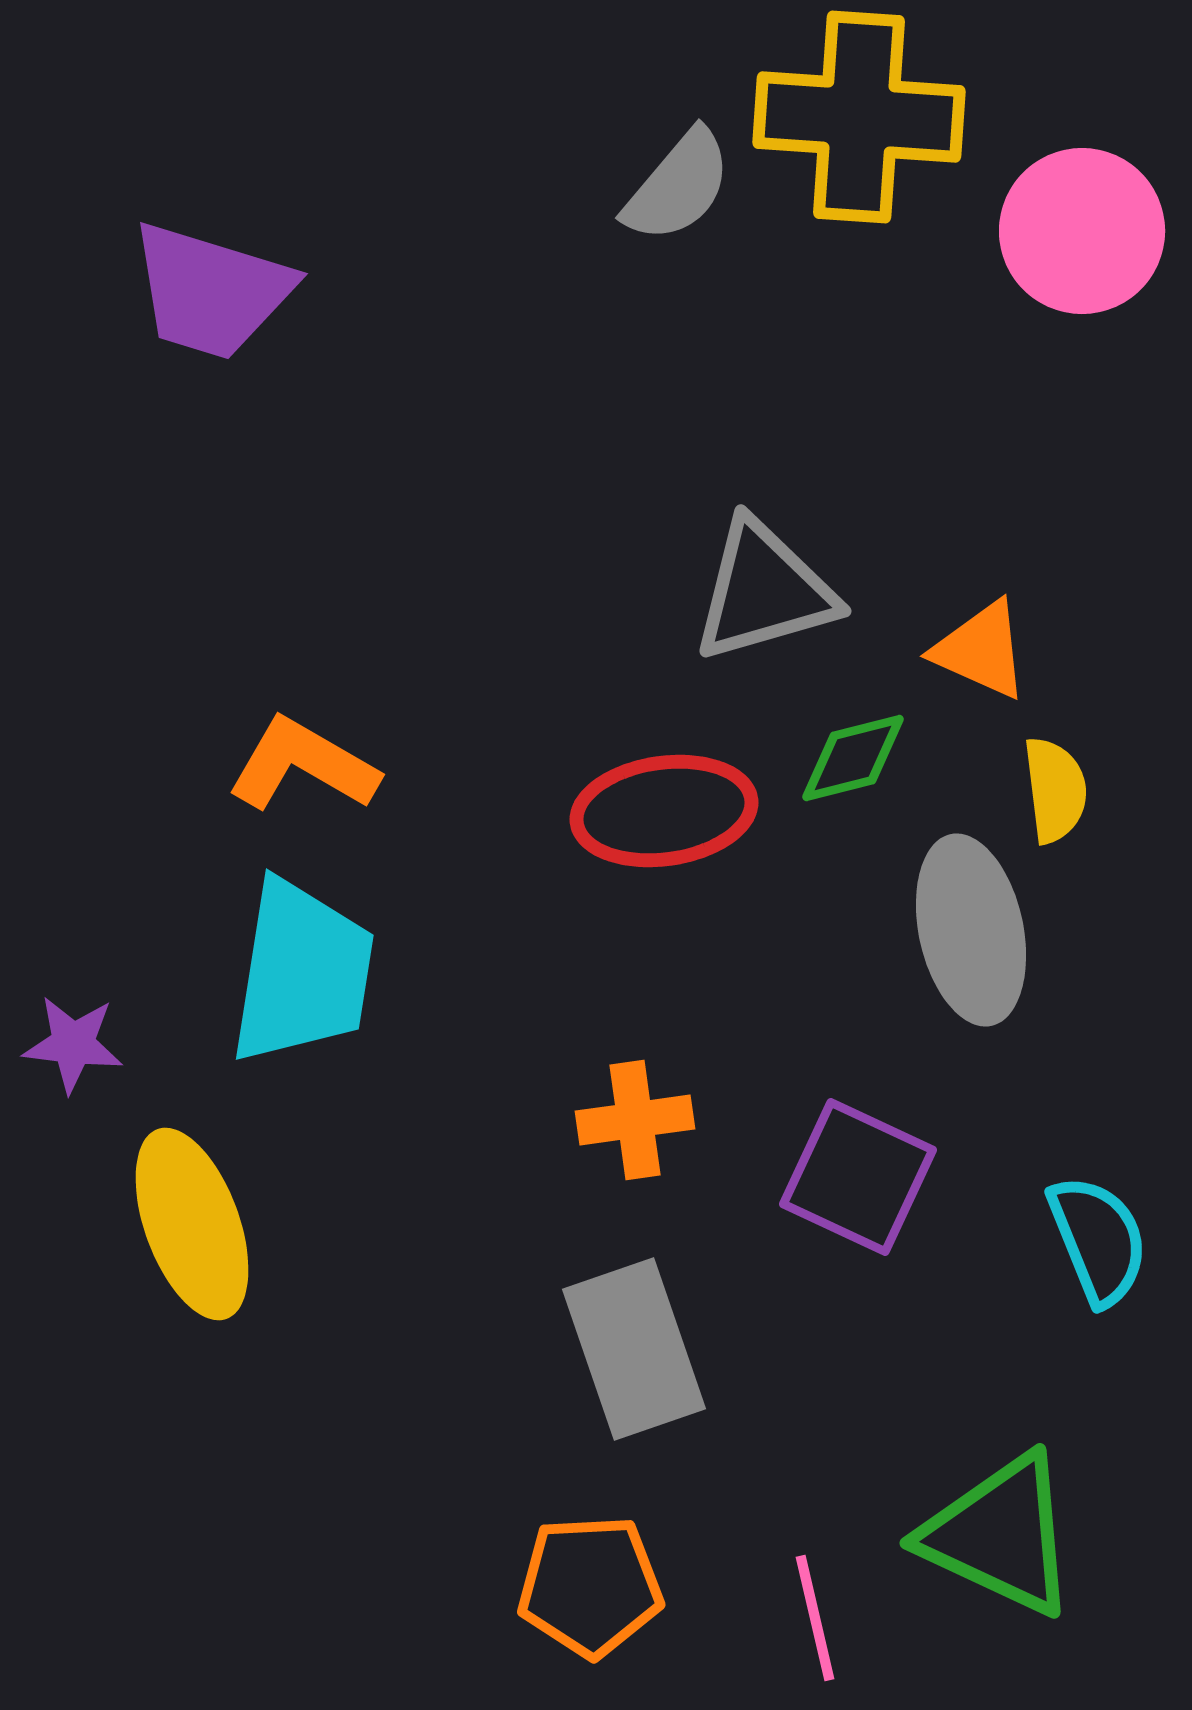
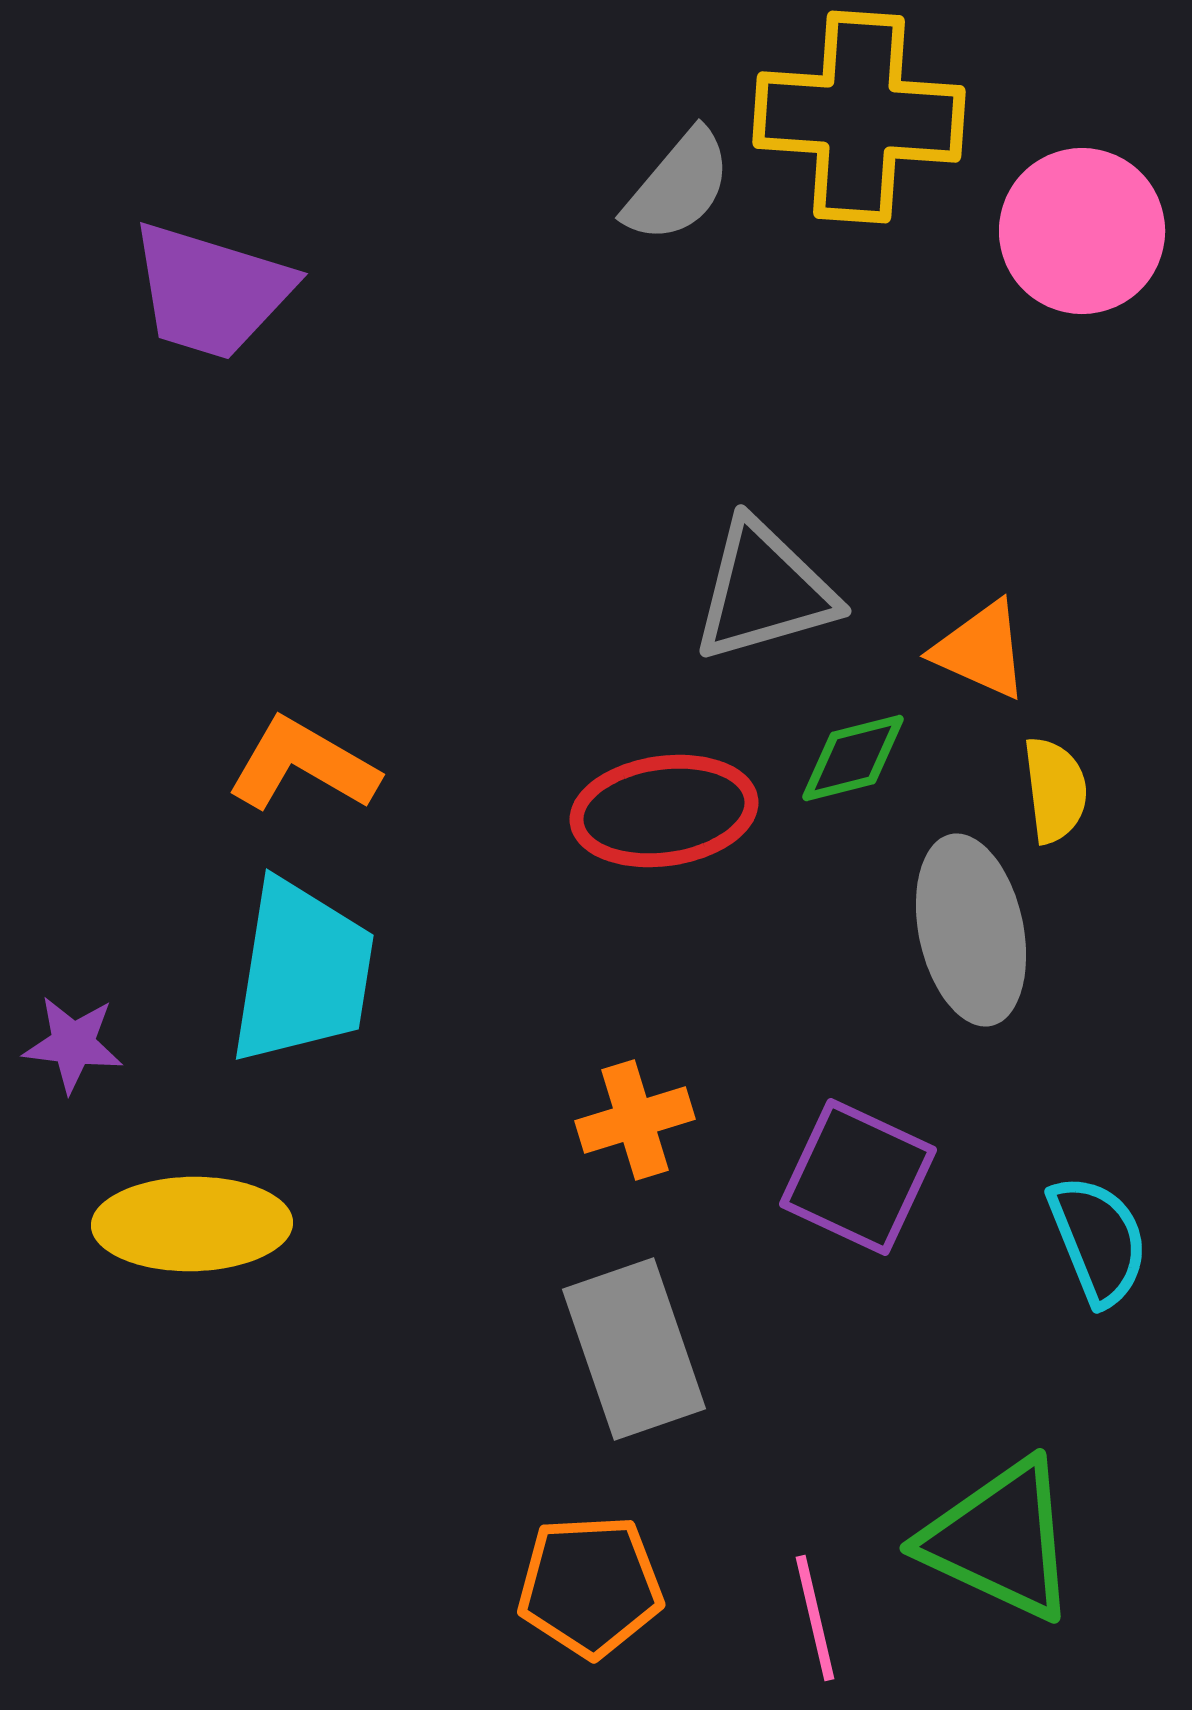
orange cross: rotated 9 degrees counterclockwise
yellow ellipse: rotated 71 degrees counterclockwise
green triangle: moved 5 px down
